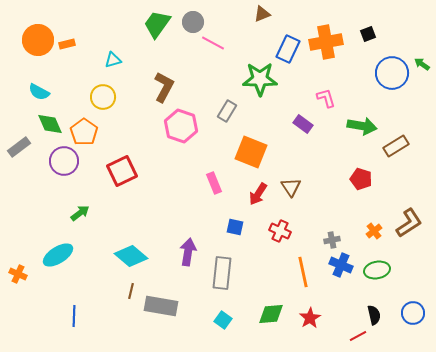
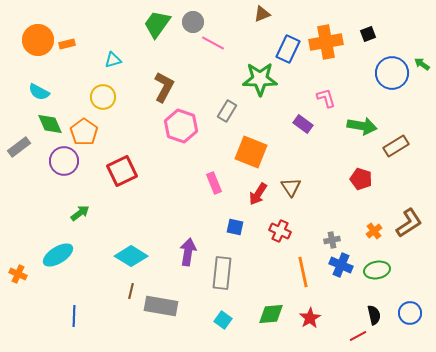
cyan diamond at (131, 256): rotated 8 degrees counterclockwise
blue circle at (413, 313): moved 3 px left
